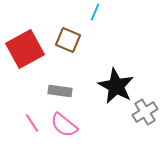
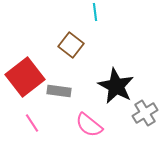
cyan line: rotated 30 degrees counterclockwise
brown square: moved 3 px right, 5 px down; rotated 15 degrees clockwise
red square: moved 28 px down; rotated 9 degrees counterclockwise
gray rectangle: moved 1 px left
gray cross: moved 1 px down
pink semicircle: moved 25 px right
